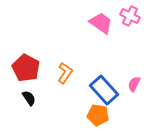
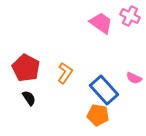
pink semicircle: moved 6 px up; rotated 91 degrees counterclockwise
